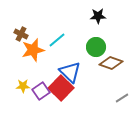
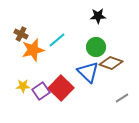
blue triangle: moved 18 px right
